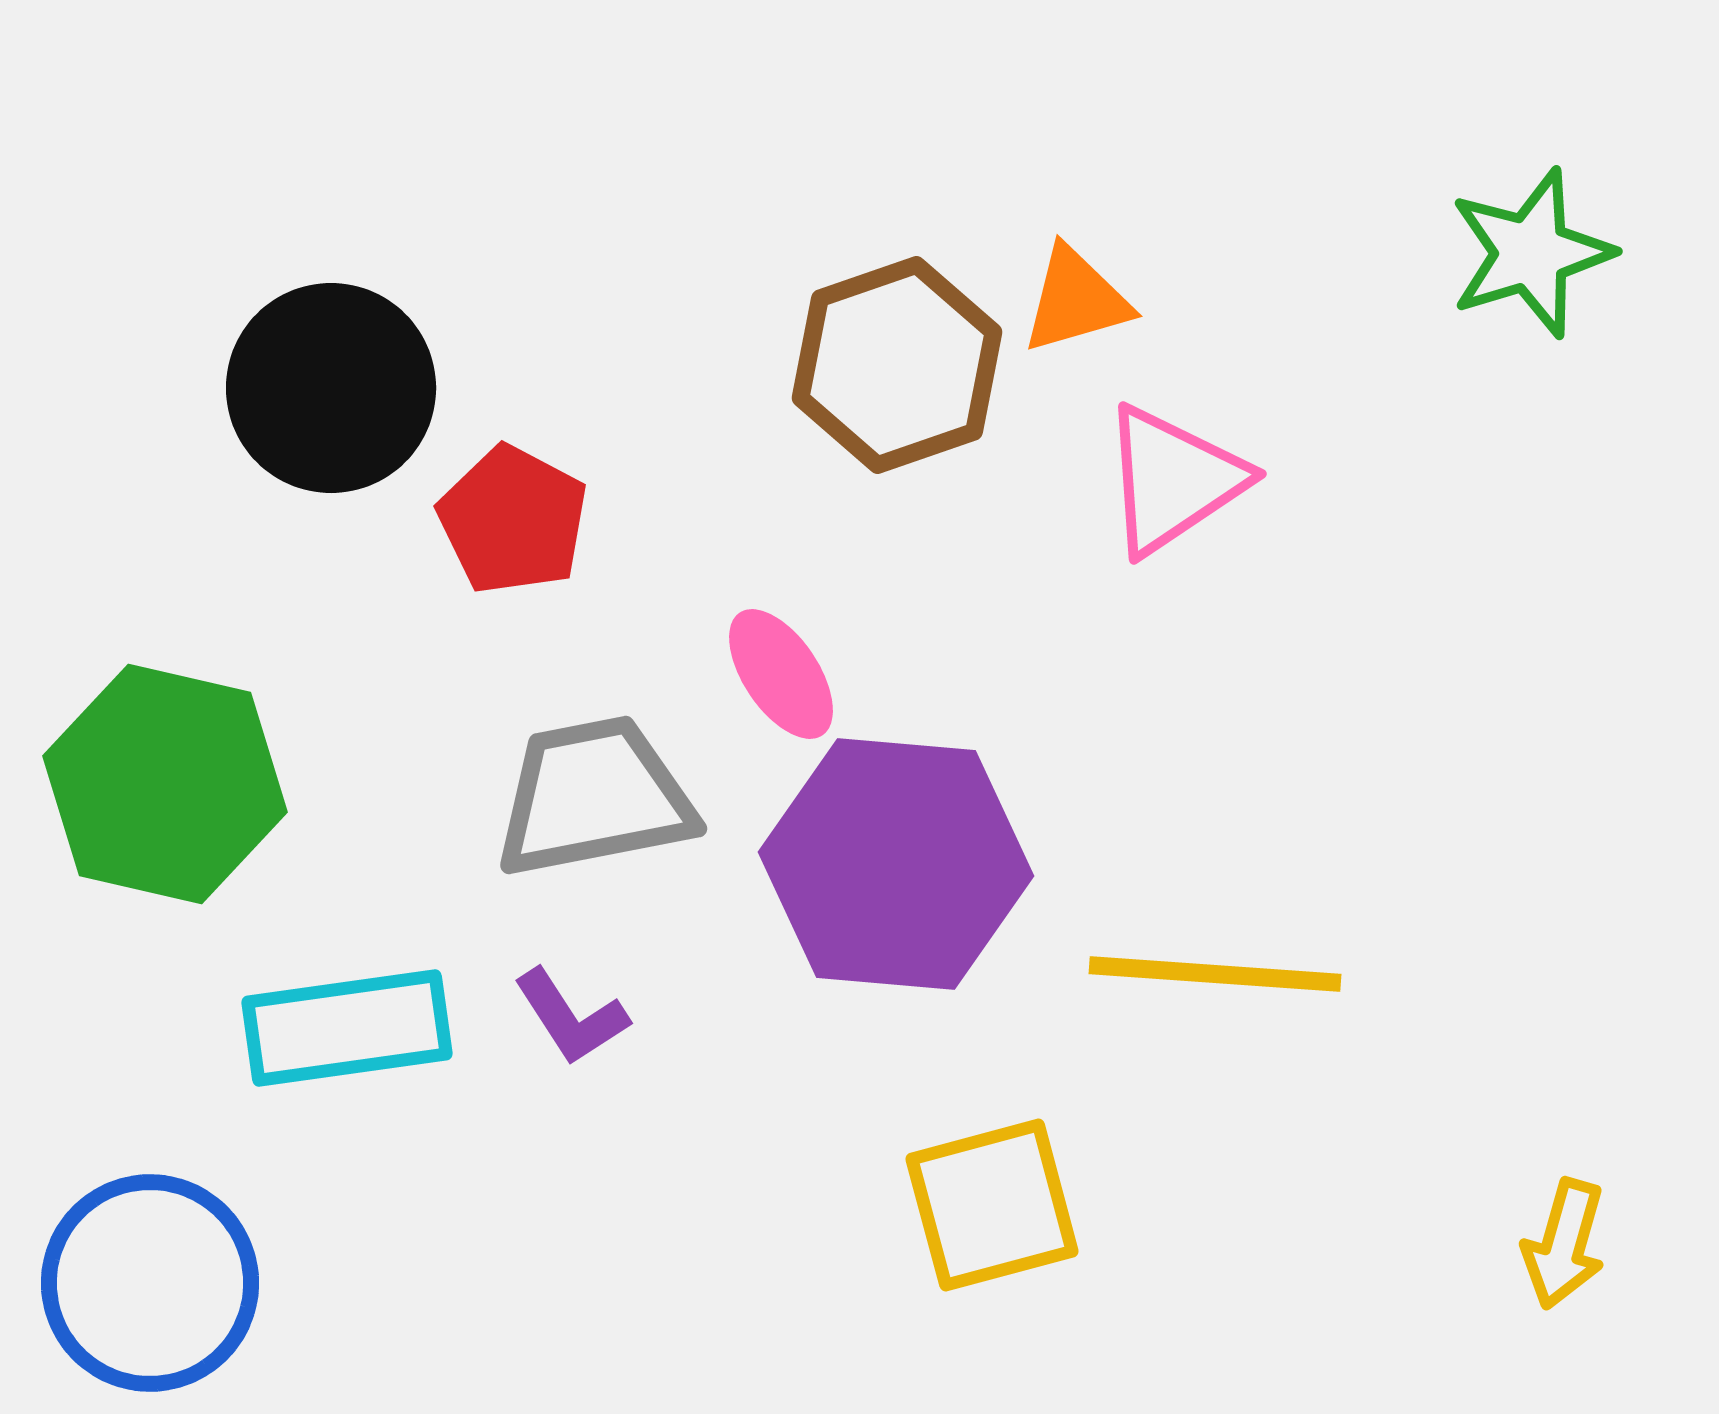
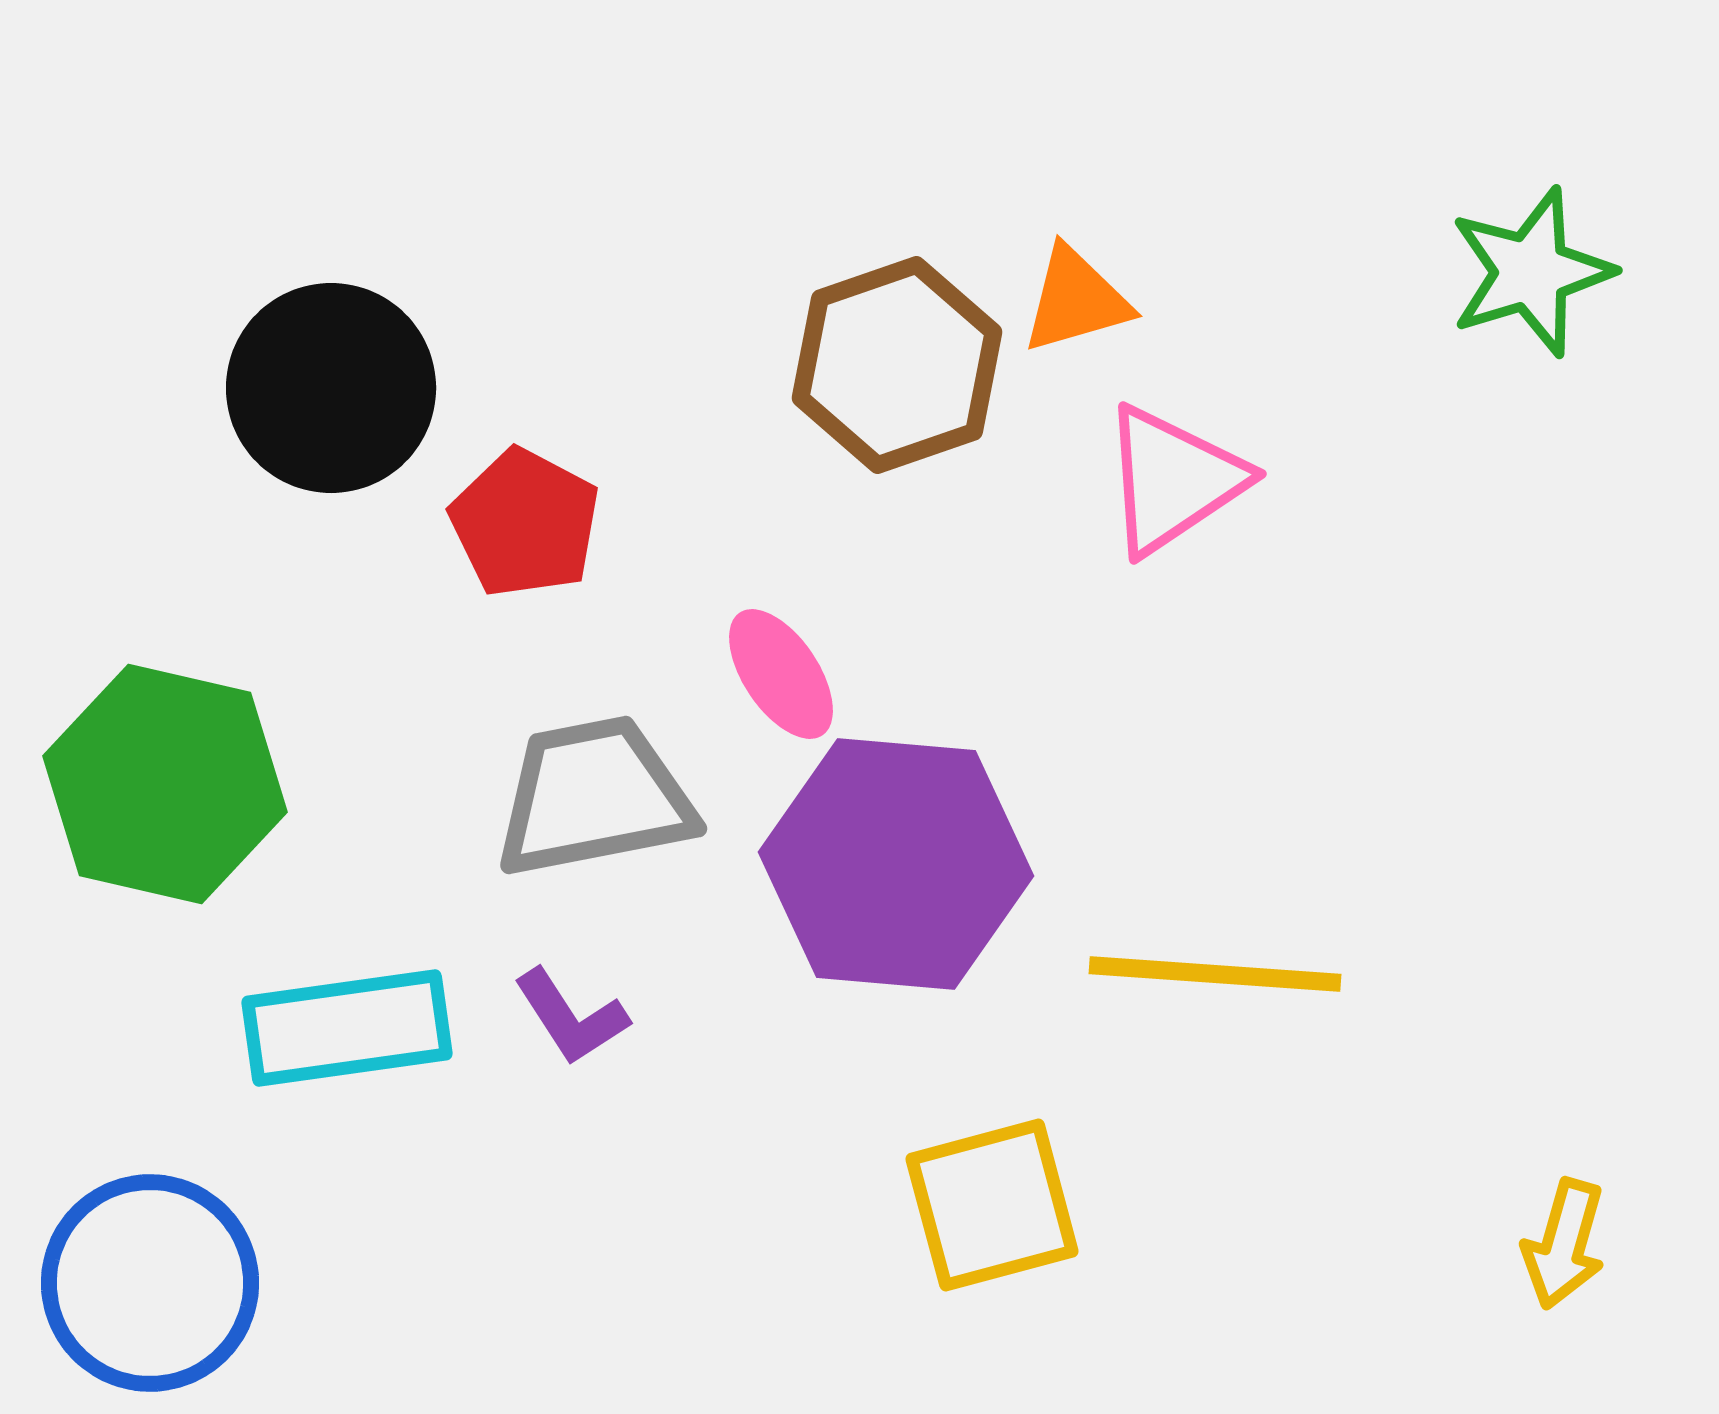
green star: moved 19 px down
red pentagon: moved 12 px right, 3 px down
